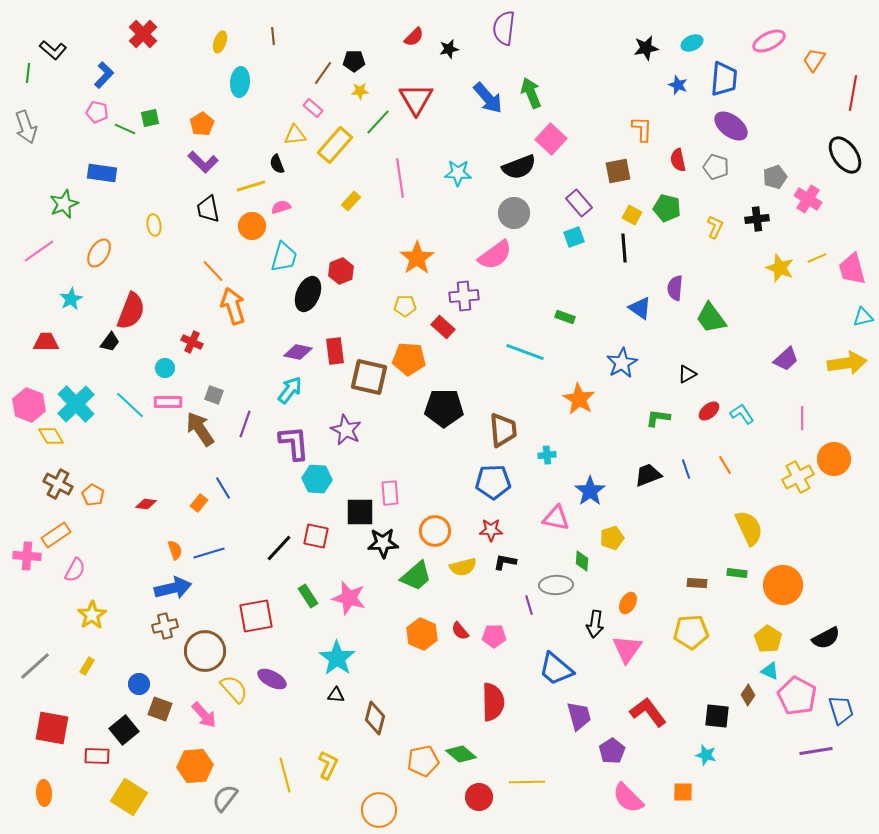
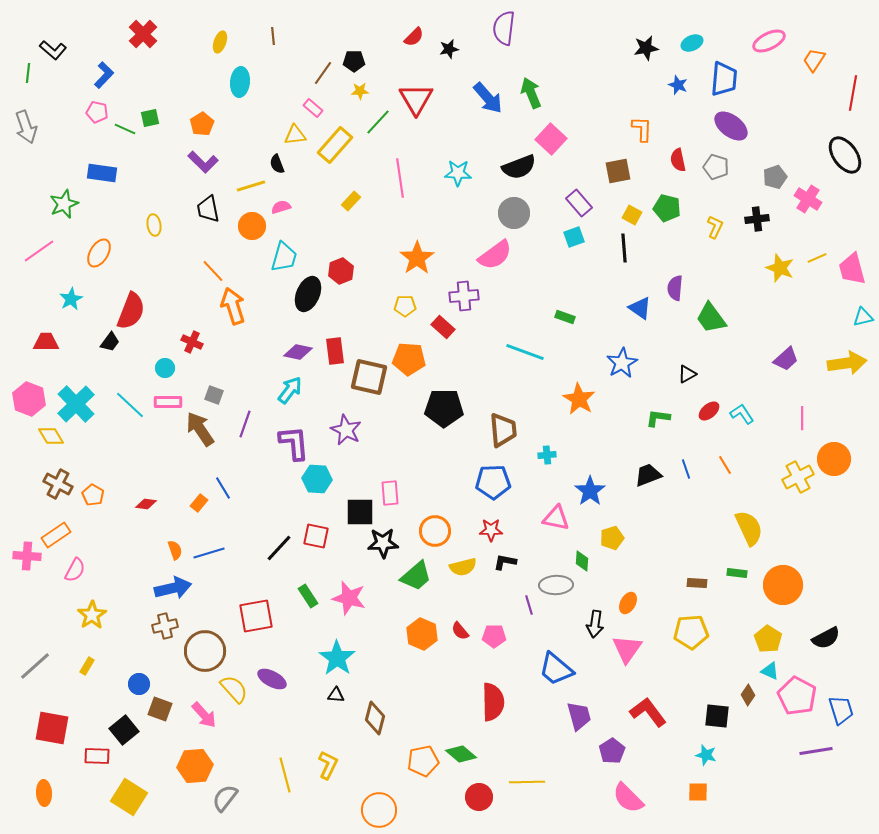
pink hexagon at (29, 405): moved 6 px up
orange square at (683, 792): moved 15 px right
